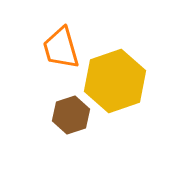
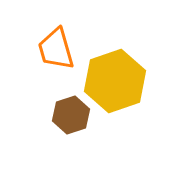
orange trapezoid: moved 5 px left, 1 px down
